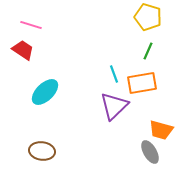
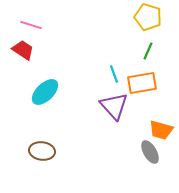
purple triangle: rotated 28 degrees counterclockwise
